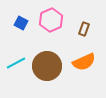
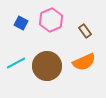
brown rectangle: moved 1 px right, 2 px down; rotated 56 degrees counterclockwise
